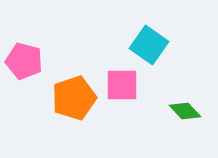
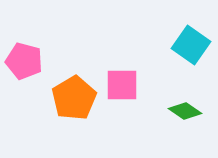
cyan square: moved 42 px right
orange pentagon: rotated 12 degrees counterclockwise
green diamond: rotated 12 degrees counterclockwise
